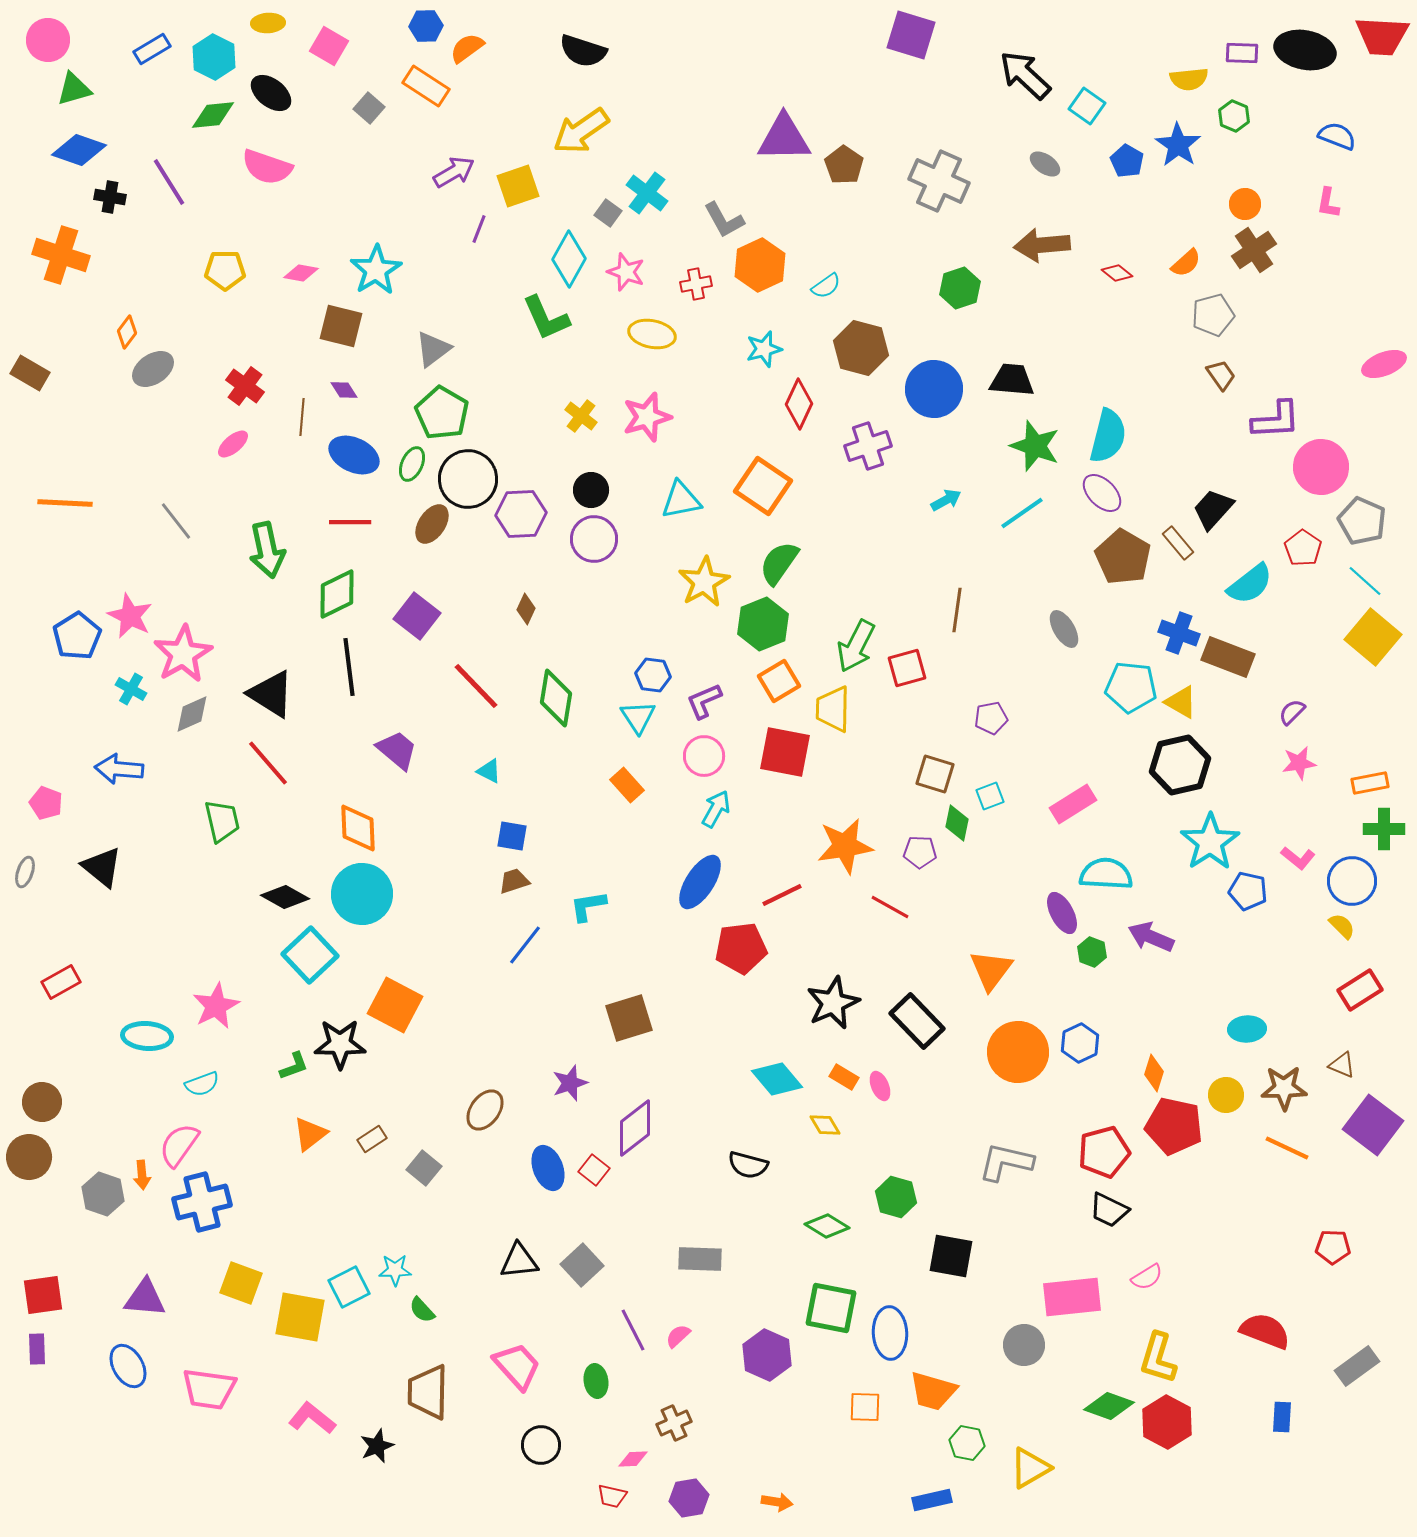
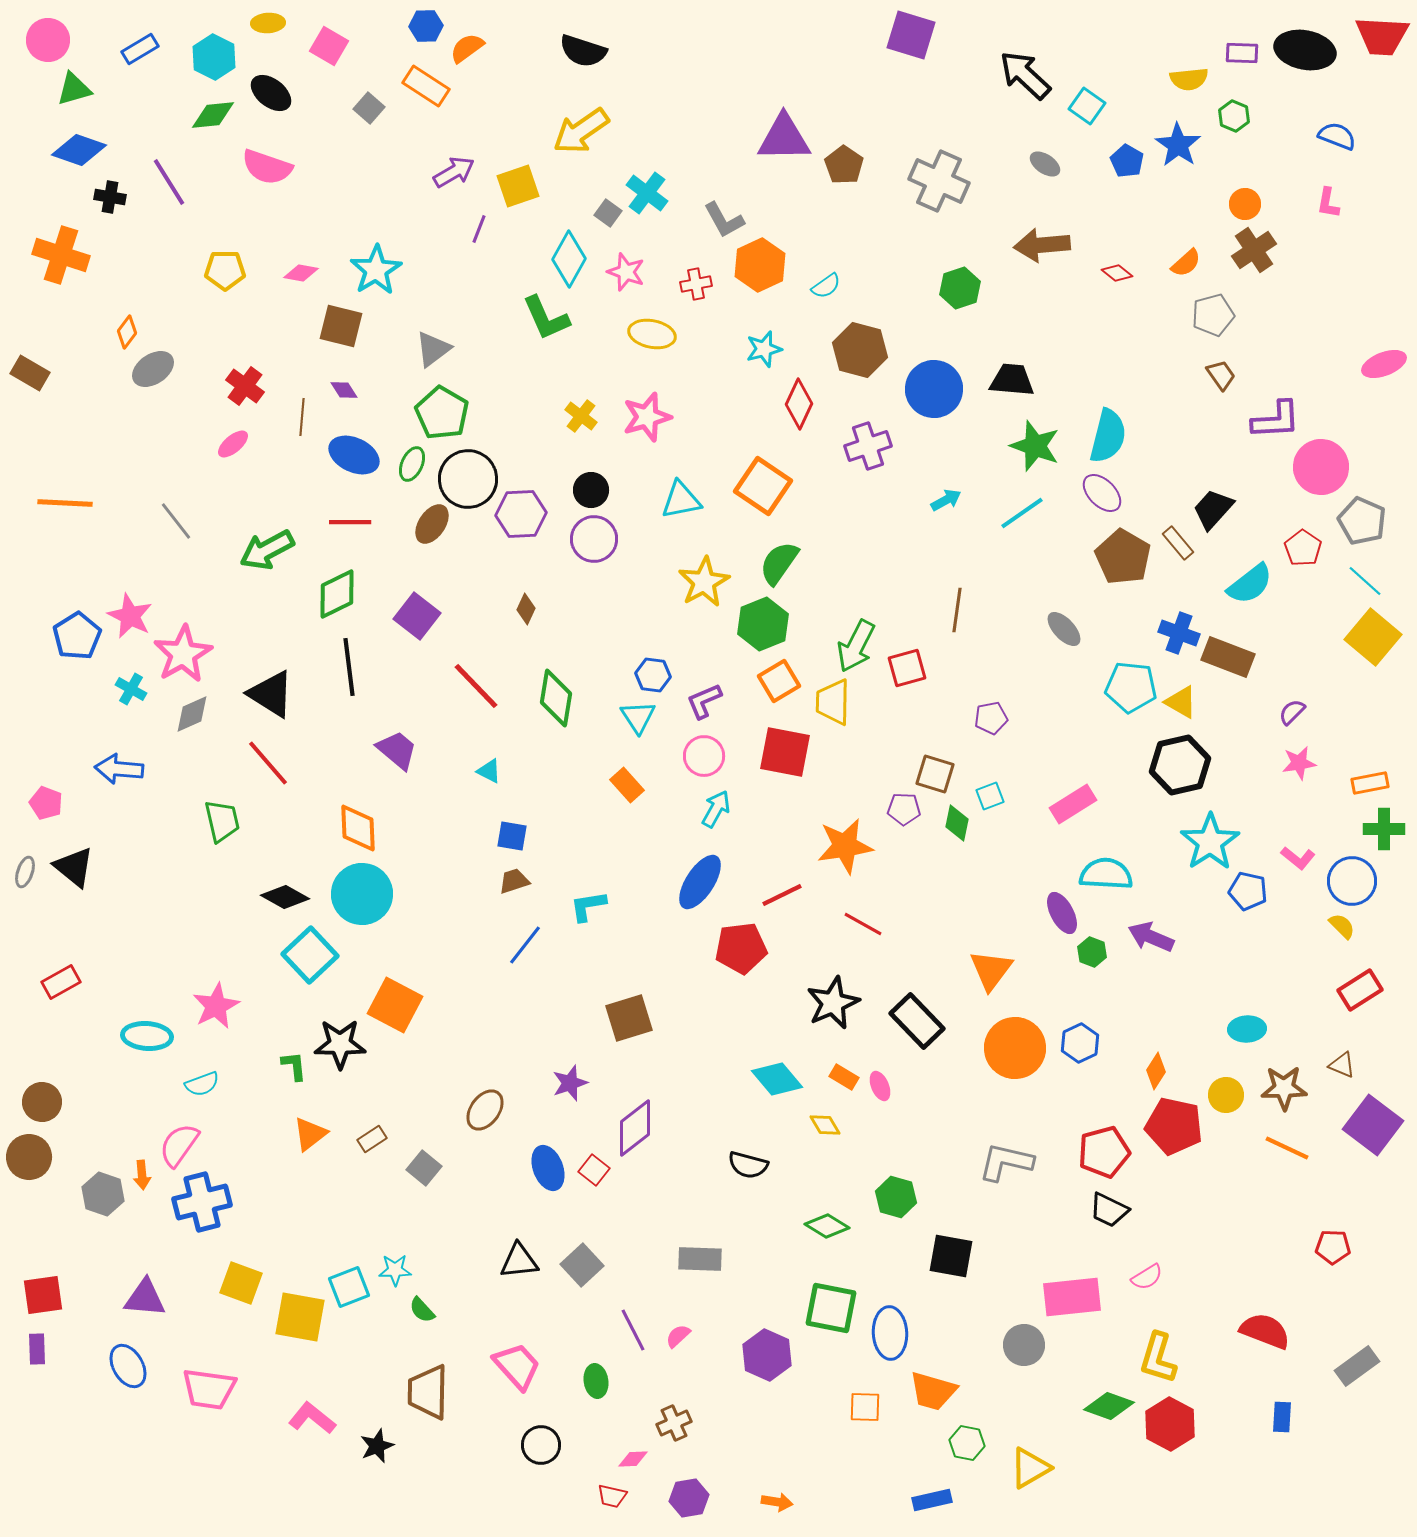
blue rectangle at (152, 49): moved 12 px left
brown hexagon at (861, 348): moved 1 px left, 2 px down
green arrow at (267, 550): rotated 74 degrees clockwise
gray ellipse at (1064, 629): rotated 12 degrees counterclockwise
yellow trapezoid at (833, 709): moved 7 px up
purple pentagon at (920, 852): moved 16 px left, 43 px up
black triangle at (102, 867): moved 28 px left
red line at (890, 907): moved 27 px left, 17 px down
orange circle at (1018, 1052): moved 3 px left, 4 px up
green L-shape at (294, 1066): rotated 76 degrees counterclockwise
orange diamond at (1154, 1073): moved 2 px right, 2 px up; rotated 15 degrees clockwise
cyan square at (349, 1287): rotated 6 degrees clockwise
red hexagon at (1167, 1422): moved 3 px right, 2 px down
